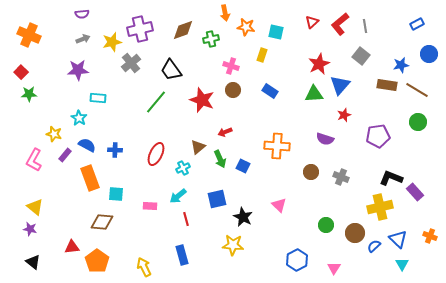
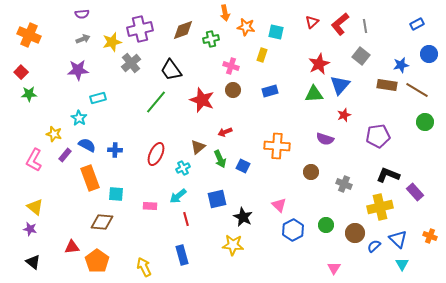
blue rectangle at (270, 91): rotated 49 degrees counterclockwise
cyan rectangle at (98, 98): rotated 21 degrees counterclockwise
green circle at (418, 122): moved 7 px right
gray cross at (341, 177): moved 3 px right, 7 px down
black L-shape at (391, 178): moved 3 px left, 3 px up
blue hexagon at (297, 260): moved 4 px left, 30 px up
